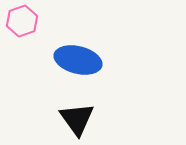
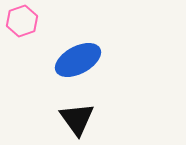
blue ellipse: rotated 42 degrees counterclockwise
